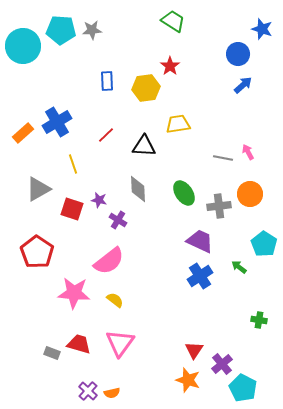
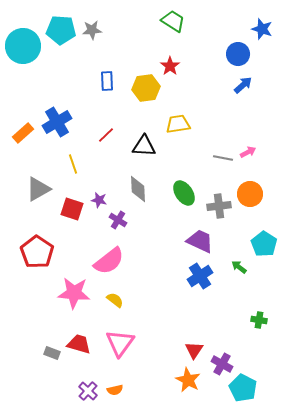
pink arrow at (248, 152): rotated 91 degrees clockwise
purple cross at (222, 364): rotated 20 degrees counterclockwise
orange star at (188, 380): rotated 10 degrees clockwise
orange semicircle at (112, 393): moved 3 px right, 3 px up
